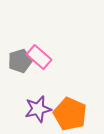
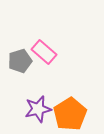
pink rectangle: moved 5 px right, 5 px up
orange pentagon: rotated 16 degrees clockwise
